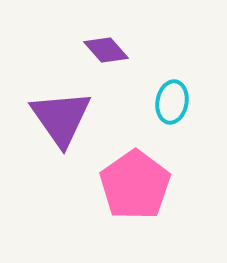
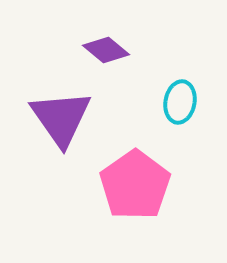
purple diamond: rotated 9 degrees counterclockwise
cyan ellipse: moved 8 px right
